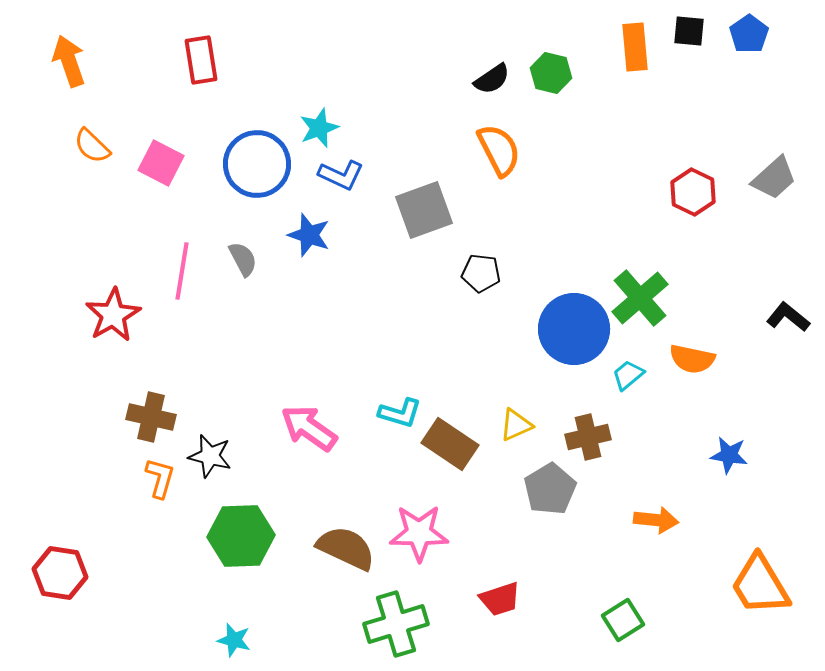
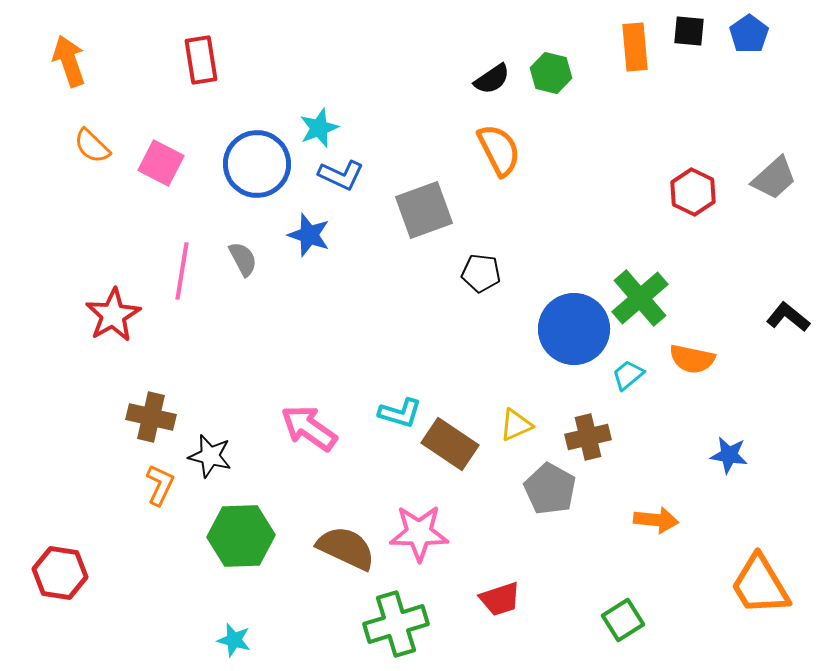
orange L-shape at (160, 478): moved 7 px down; rotated 9 degrees clockwise
gray pentagon at (550, 489): rotated 12 degrees counterclockwise
